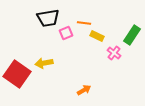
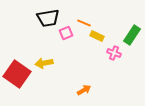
orange line: rotated 16 degrees clockwise
pink cross: rotated 16 degrees counterclockwise
